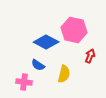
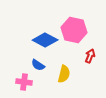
blue diamond: moved 1 px left, 2 px up
